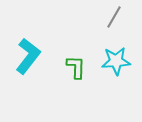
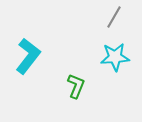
cyan star: moved 1 px left, 4 px up
green L-shape: moved 19 px down; rotated 20 degrees clockwise
